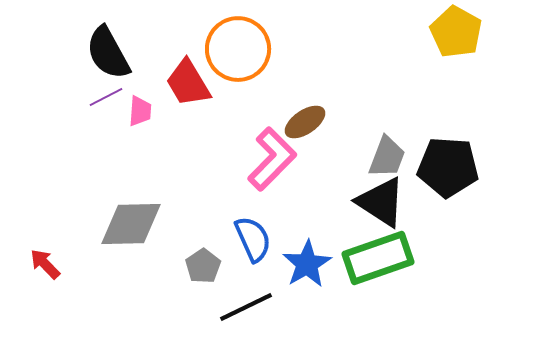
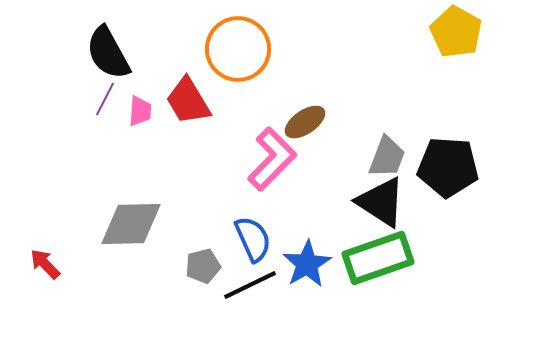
red trapezoid: moved 18 px down
purple line: moved 1 px left, 2 px down; rotated 36 degrees counterclockwise
gray pentagon: rotated 20 degrees clockwise
black line: moved 4 px right, 22 px up
